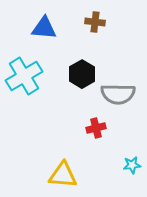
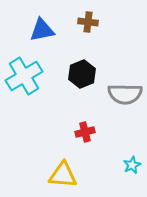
brown cross: moved 7 px left
blue triangle: moved 2 px left, 2 px down; rotated 16 degrees counterclockwise
black hexagon: rotated 8 degrees clockwise
gray semicircle: moved 7 px right
red cross: moved 11 px left, 4 px down
cyan star: rotated 18 degrees counterclockwise
